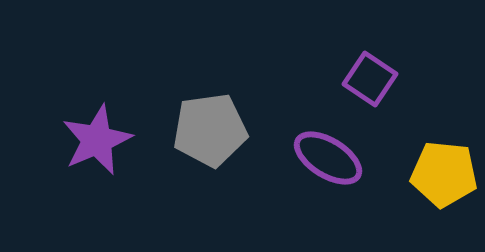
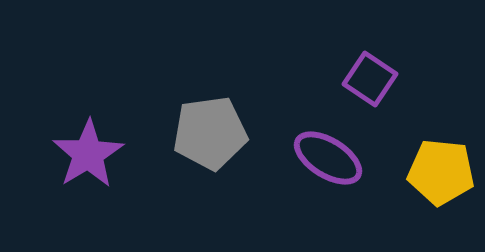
gray pentagon: moved 3 px down
purple star: moved 9 px left, 14 px down; rotated 8 degrees counterclockwise
yellow pentagon: moved 3 px left, 2 px up
